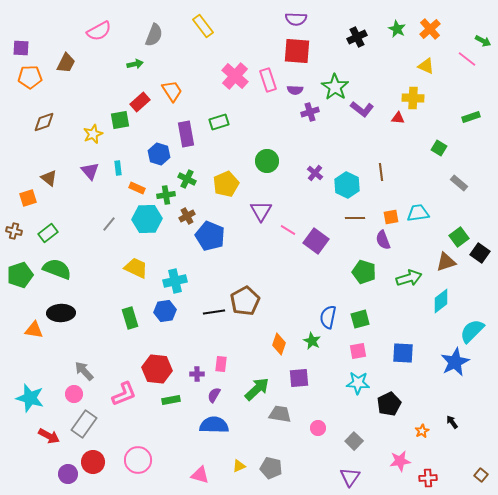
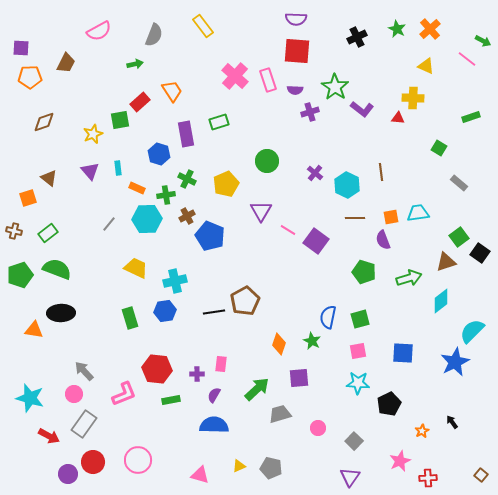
gray trapezoid at (280, 414): rotated 25 degrees counterclockwise
pink star at (400, 461): rotated 15 degrees counterclockwise
